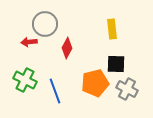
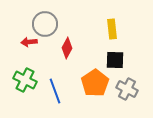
black square: moved 1 px left, 4 px up
orange pentagon: rotated 20 degrees counterclockwise
